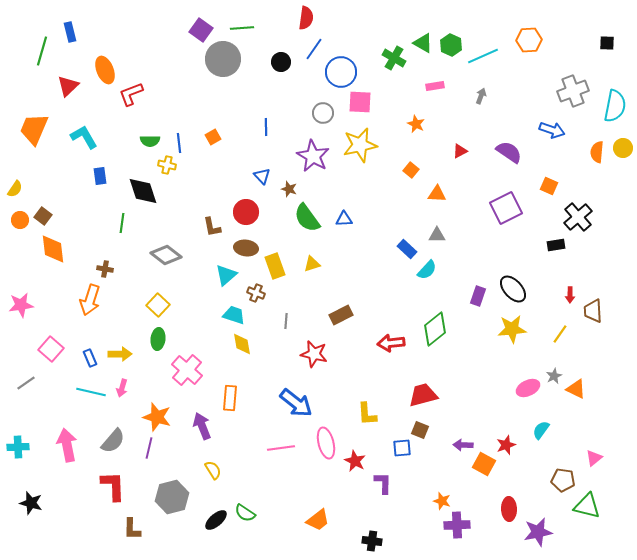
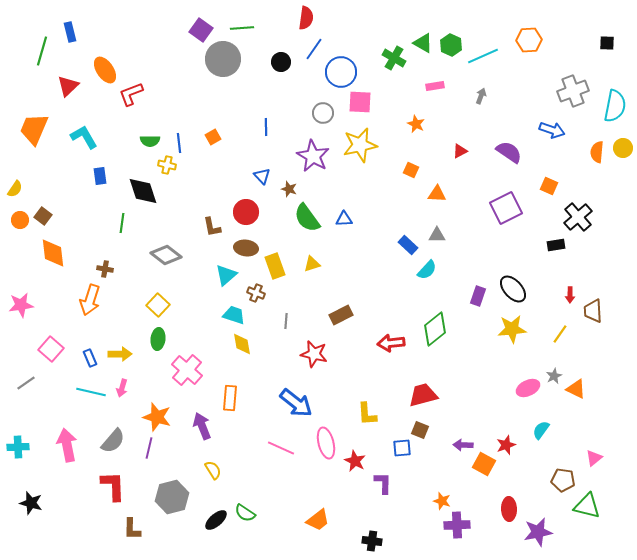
orange ellipse at (105, 70): rotated 12 degrees counterclockwise
orange square at (411, 170): rotated 14 degrees counterclockwise
orange diamond at (53, 249): moved 4 px down
blue rectangle at (407, 249): moved 1 px right, 4 px up
pink line at (281, 448): rotated 32 degrees clockwise
